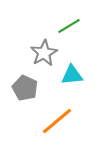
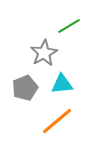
cyan triangle: moved 10 px left, 9 px down
gray pentagon: rotated 25 degrees clockwise
